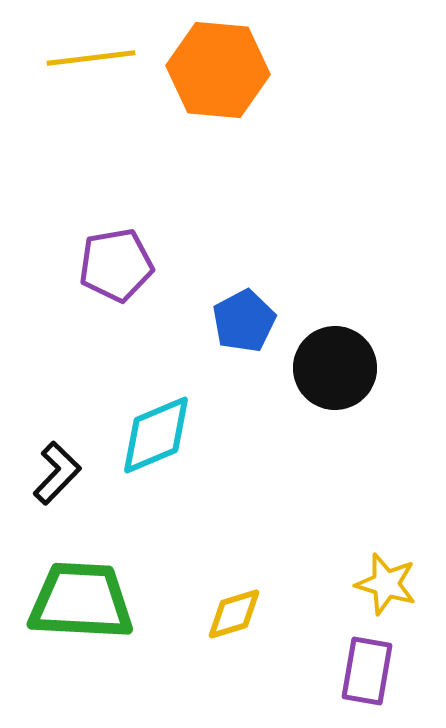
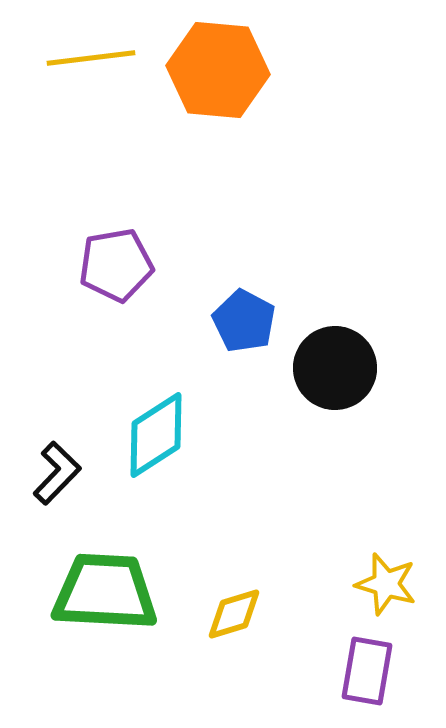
blue pentagon: rotated 16 degrees counterclockwise
cyan diamond: rotated 10 degrees counterclockwise
green trapezoid: moved 24 px right, 9 px up
